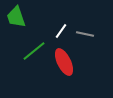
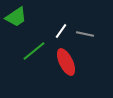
green trapezoid: rotated 105 degrees counterclockwise
red ellipse: moved 2 px right
